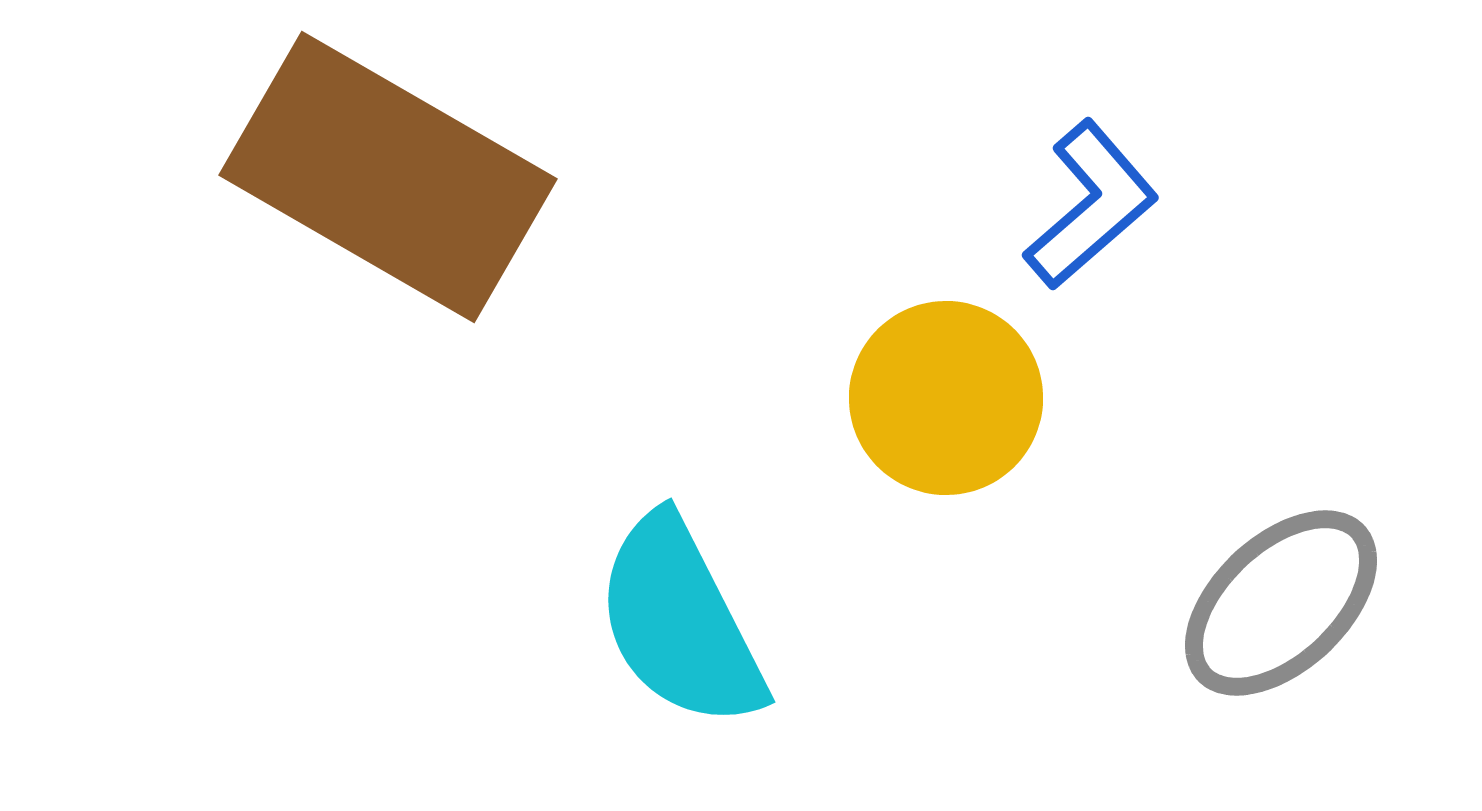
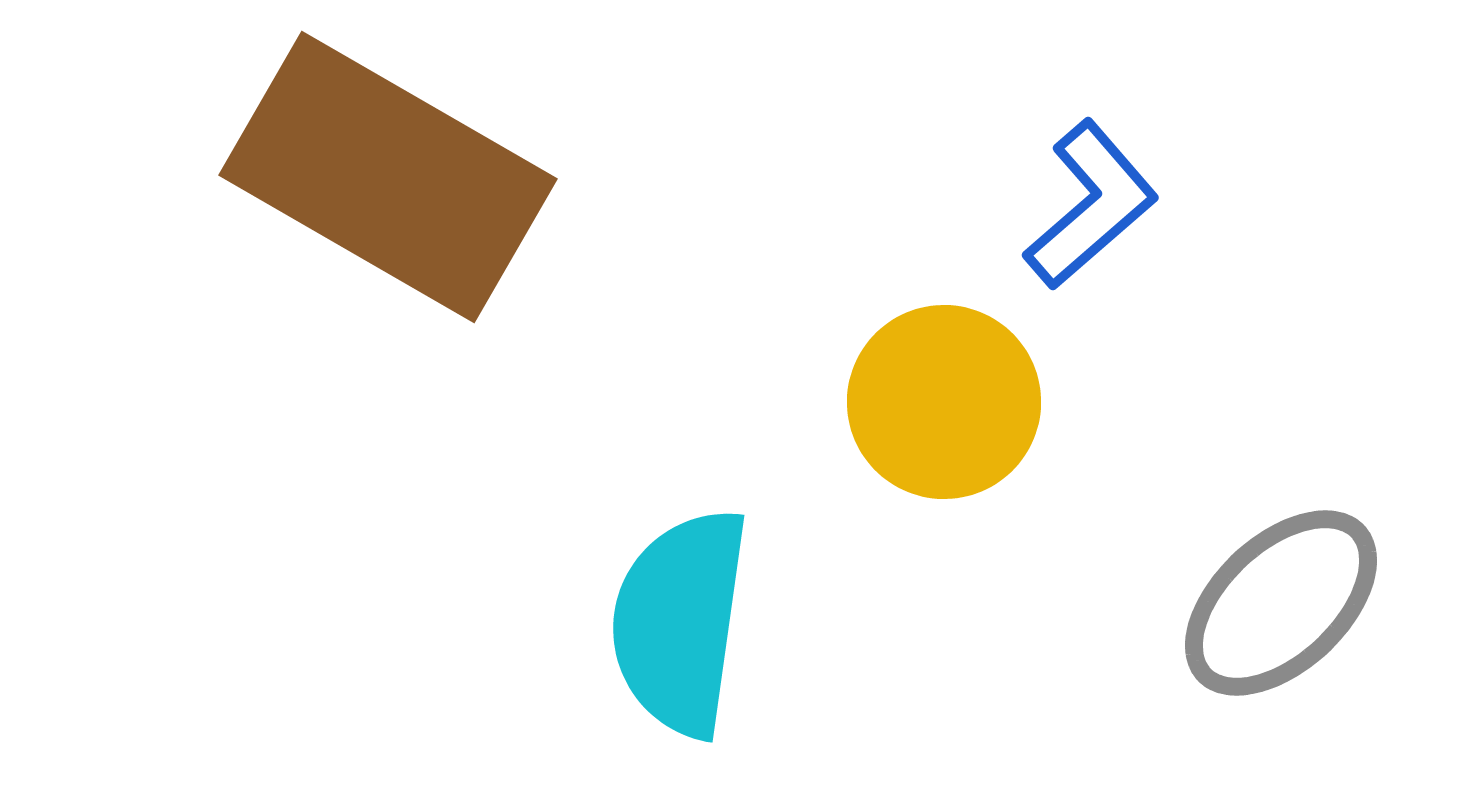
yellow circle: moved 2 px left, 4 px down
cyan semicircle: rotated 35 degrees clockwise
